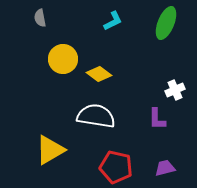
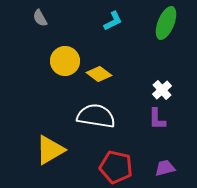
gray semicircle: rotated 18 degrees counterclockwise
yellow circle: moved 2 px right, 2 px down
white cross: moved 13 px left; rotated 18 degrees counterclockwise
